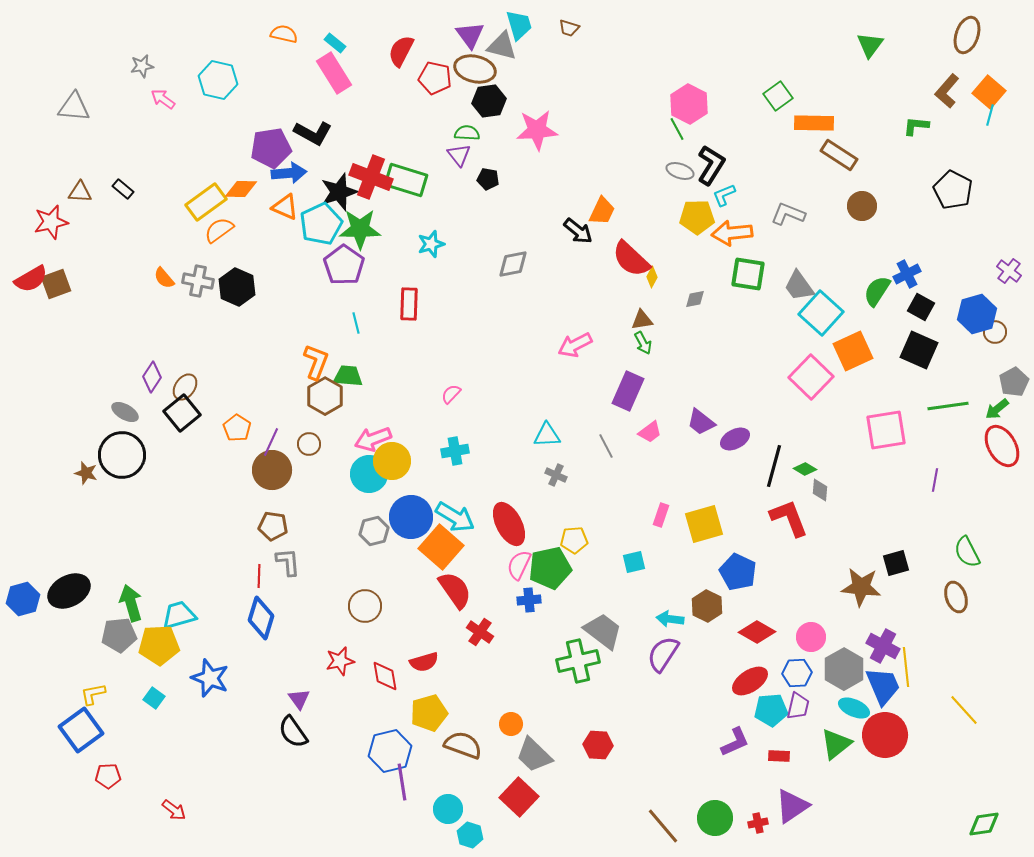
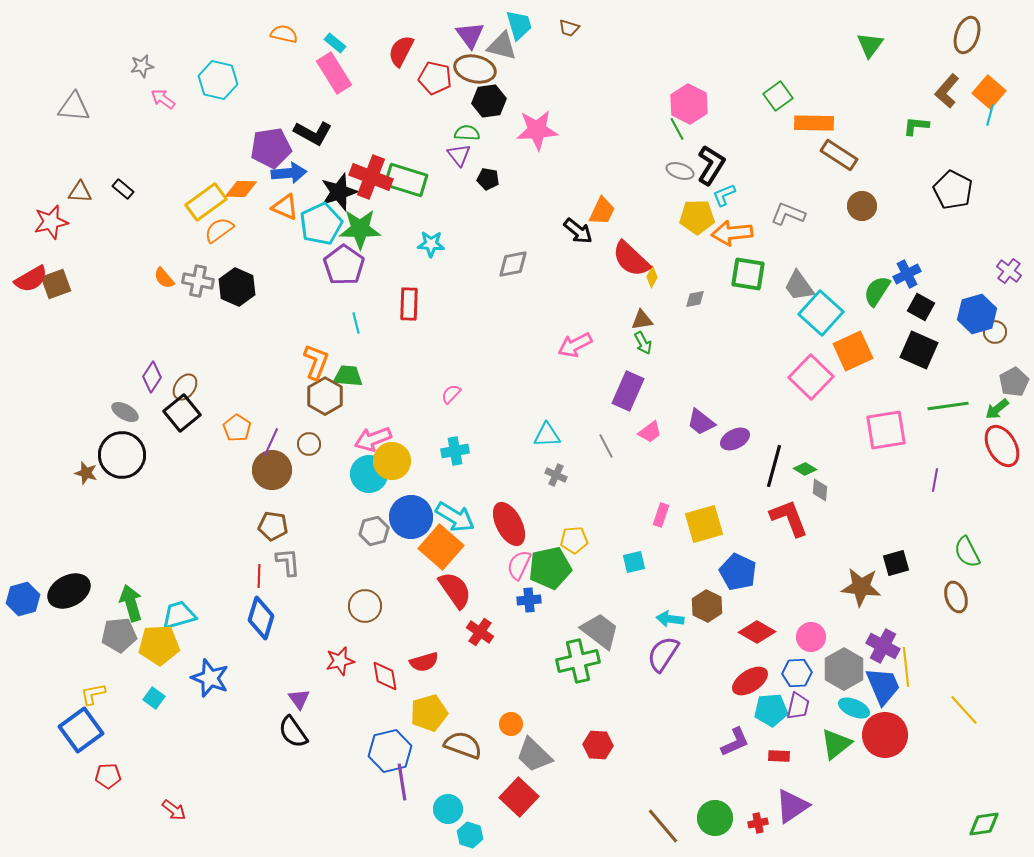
cyan star at (431, 244): rotated 20 degrees clockwise
gray trapezoid at (603, 631): moved 3 px left
